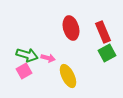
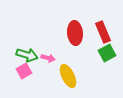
red ellipse: moved 4 px right, 5 px down; rotated 10 degrees clockwise
